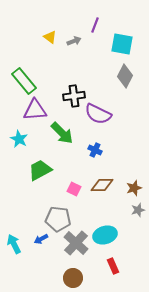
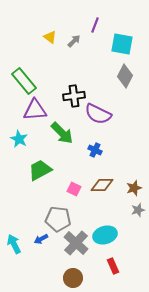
gray arrow: rotated 24 degrees counterclockwise
